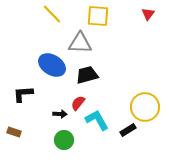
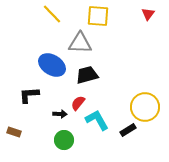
black L-shape: moved 6 px right, 1 px down
